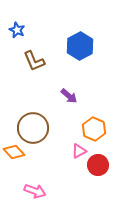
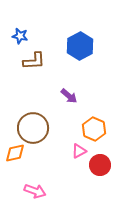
blue star: moved 3 px right, 6 px down; rotated 14 degrees counterclockwise
brown L-shape: rotated 70 degrees counterclockwise
orange diamond: moved 1 px right, 1 px down; rotated 60 degrees counterclockwise
red circle: moved 2 px right
